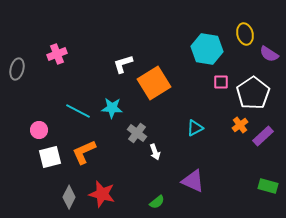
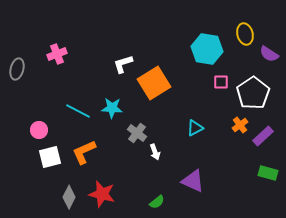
green rectangle: moved 13 px up
